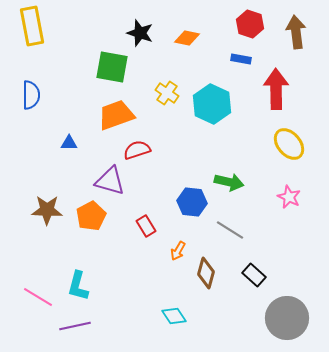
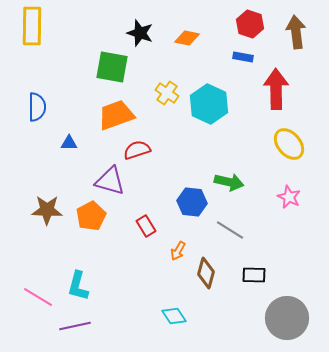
yellow rectangle: rotated 12 degrees clockwise
blue rectangle: moved 2 px right, 2 px up
blue semicircle: moved 6 px right, 12 px down
cyan hexagon: moved 3 px left
black rectangle: rotated 40 degrees counterclockwise
